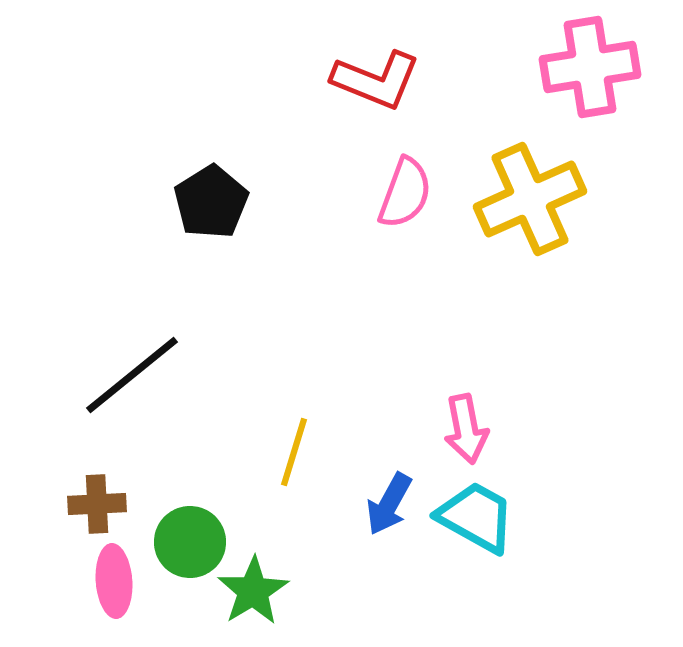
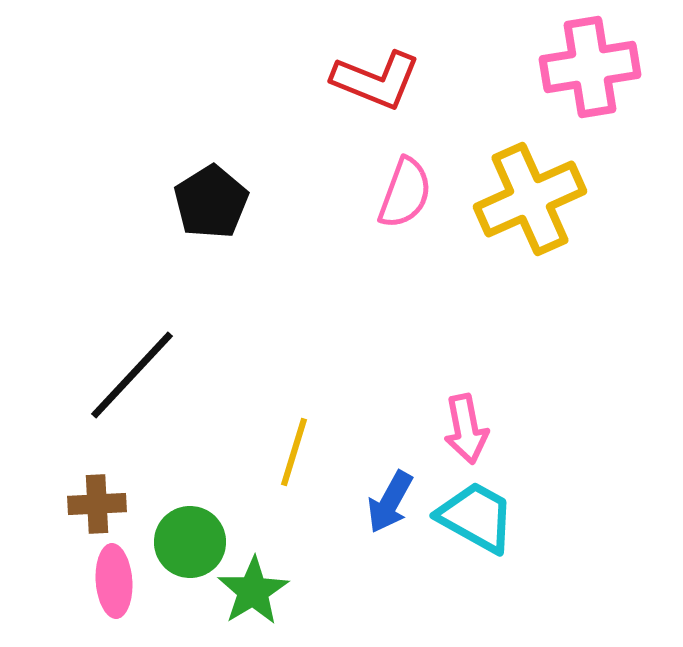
black line: rotated 8 degrees counterclockwise
blue arrow: moved 1 px right, 2 px up
